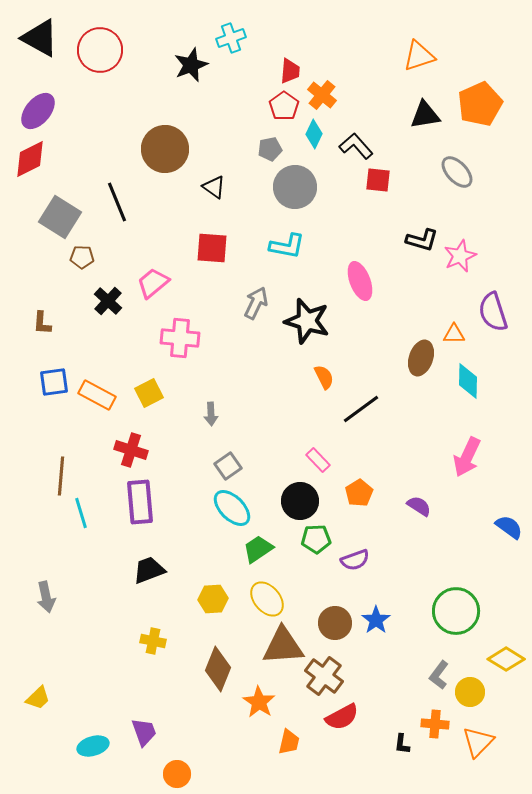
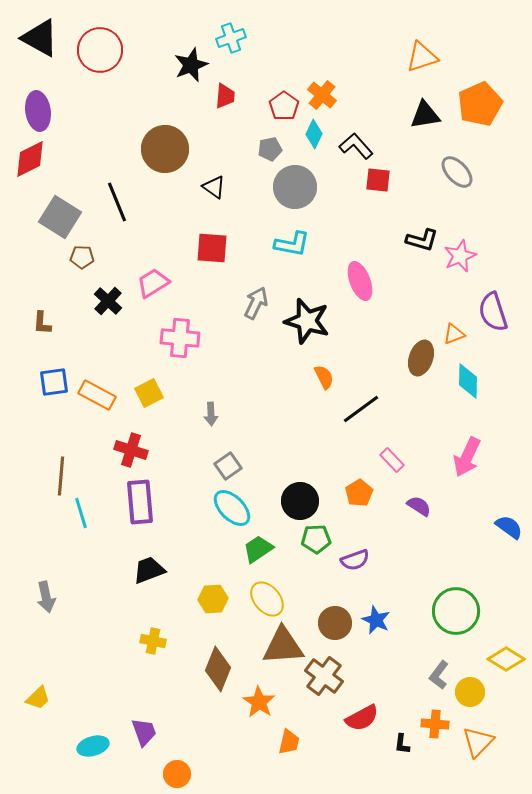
orange triangle at (419, 56): moved 3 px right, 1 px down
red trapezoid at (290, 71): moved 65 px left, 25 px down
purple ellipse at (38, 111): rotated 48 degrees counterclockwise
cyan L-shape at (287, 246): moved 5 px right, 2 px up
pink trapezoid at (153, 283): rotated 8 degrees clockwise
orange triangle at (454, 334): rotated 20 degrees counterclockwise
pink rectangle at (318, 460): moved 74 px right
blue star at (376, 620): rotated 12 degrees counterclockwise
red semicircle at (342, 717): moved 20 px right, 1 px down
